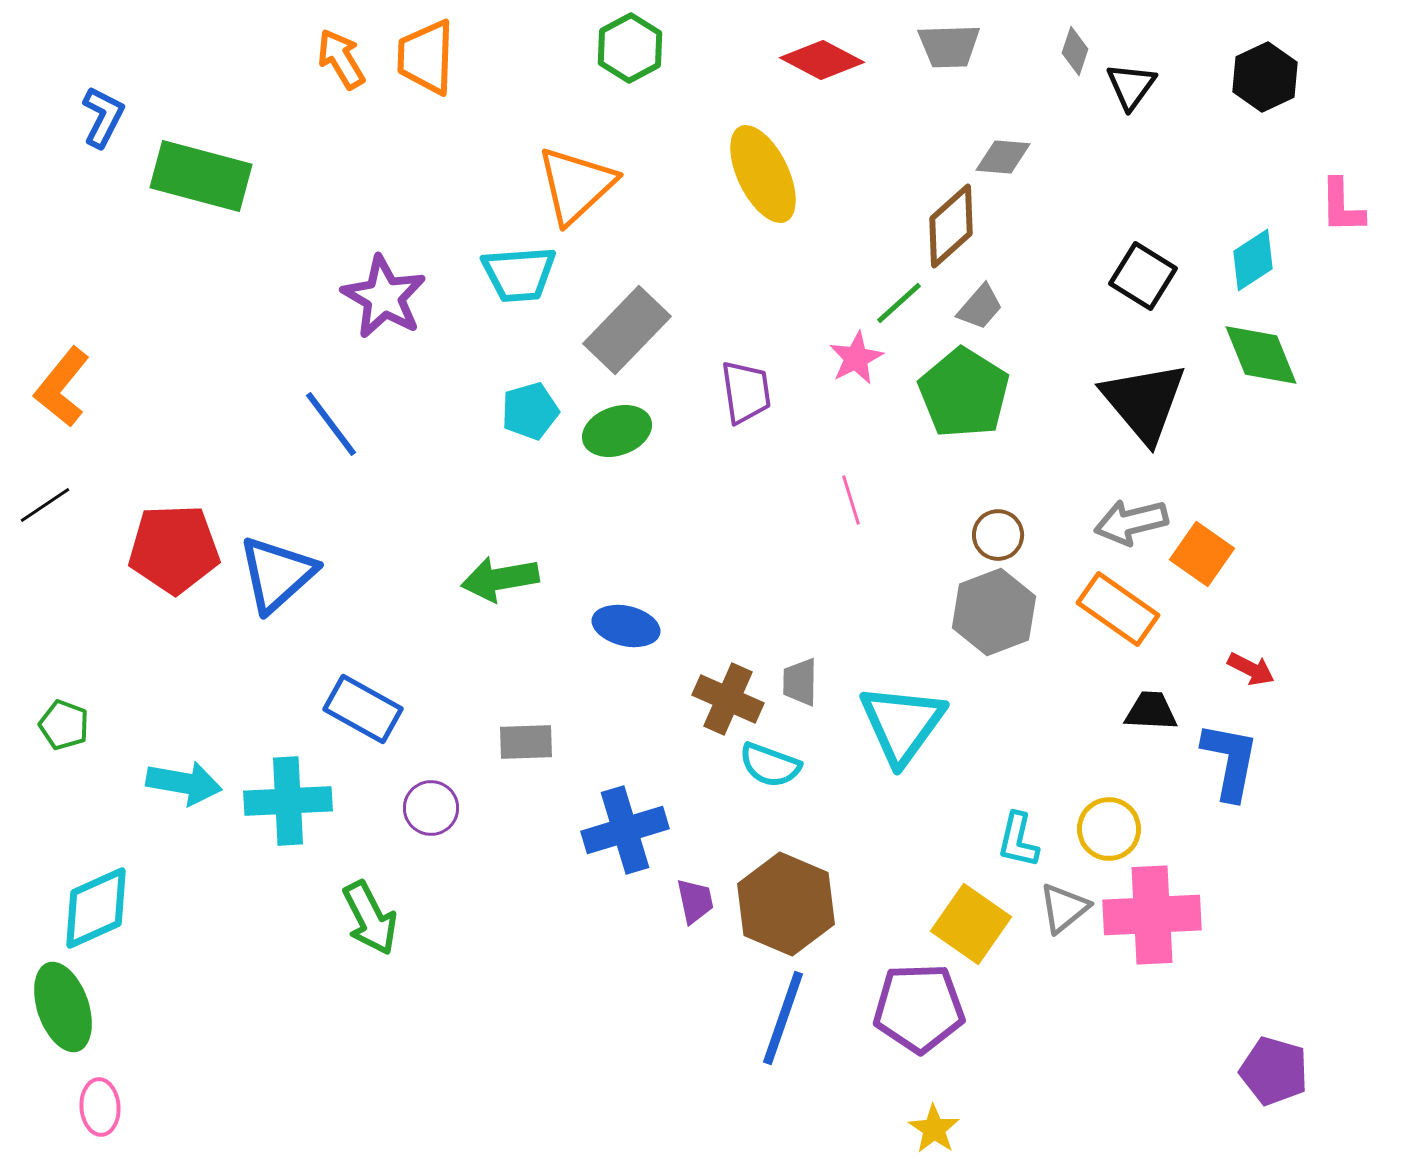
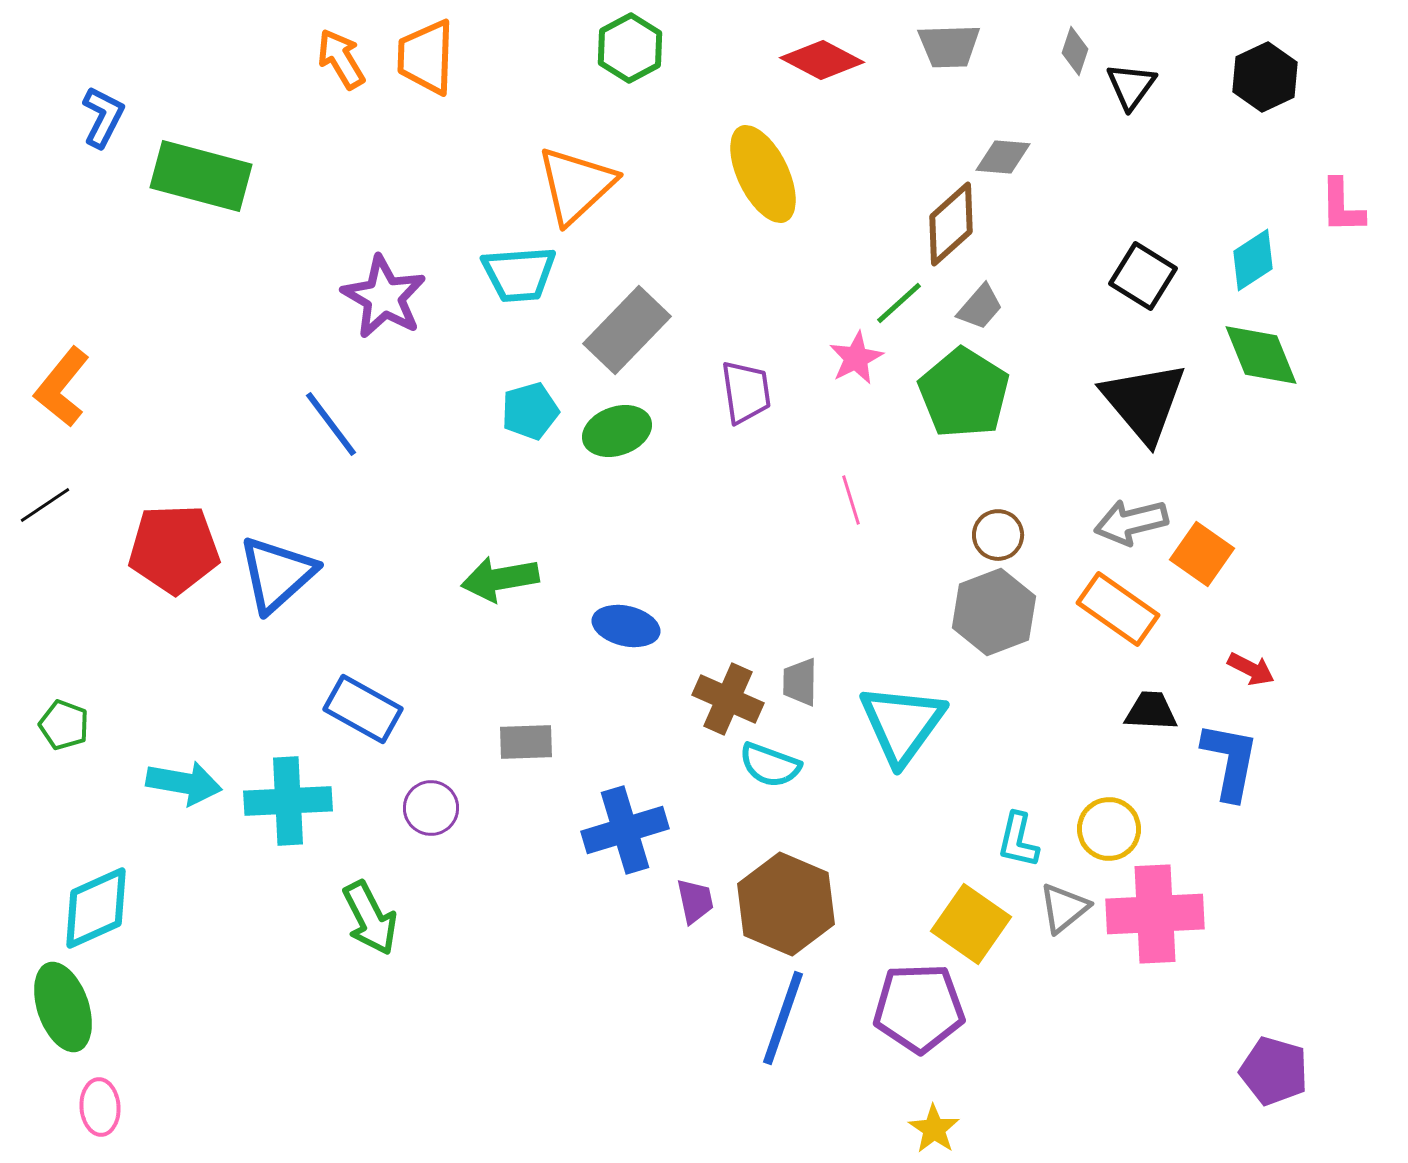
brown diamond at (951, 226): moved 2 px up
pink cross at (1152, 915): moved 3 px right, 1 px up
